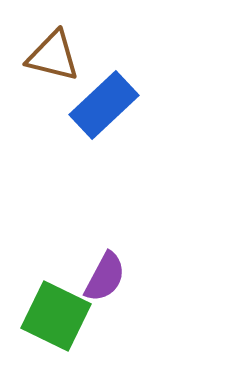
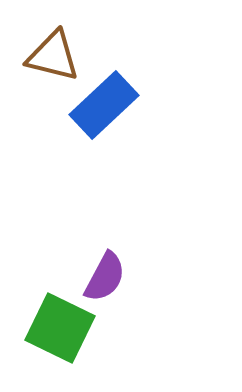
green square: moved 4 px right, 12 px down
